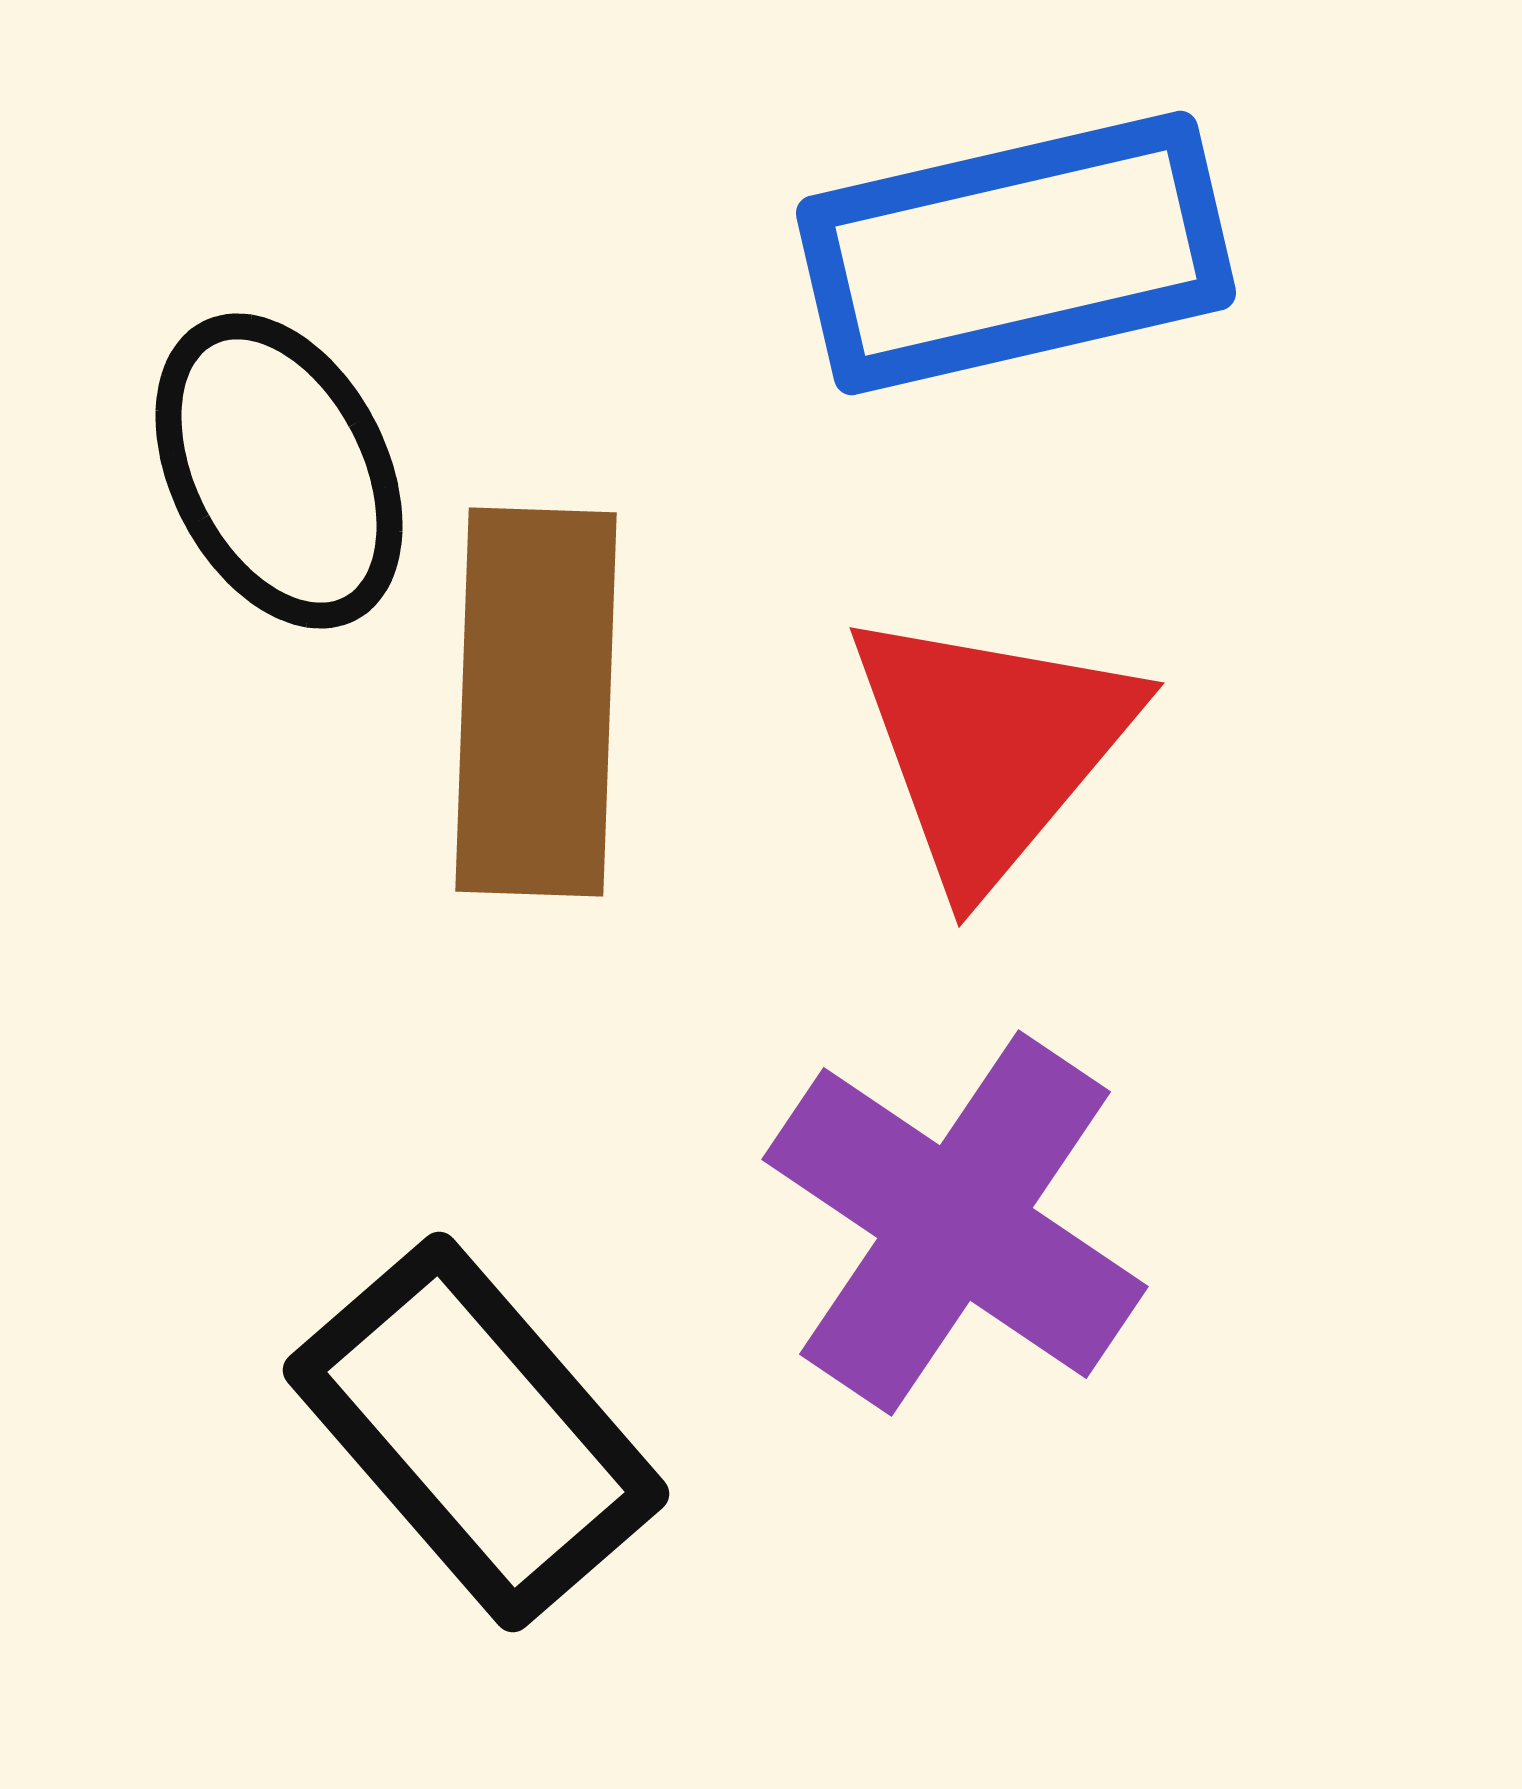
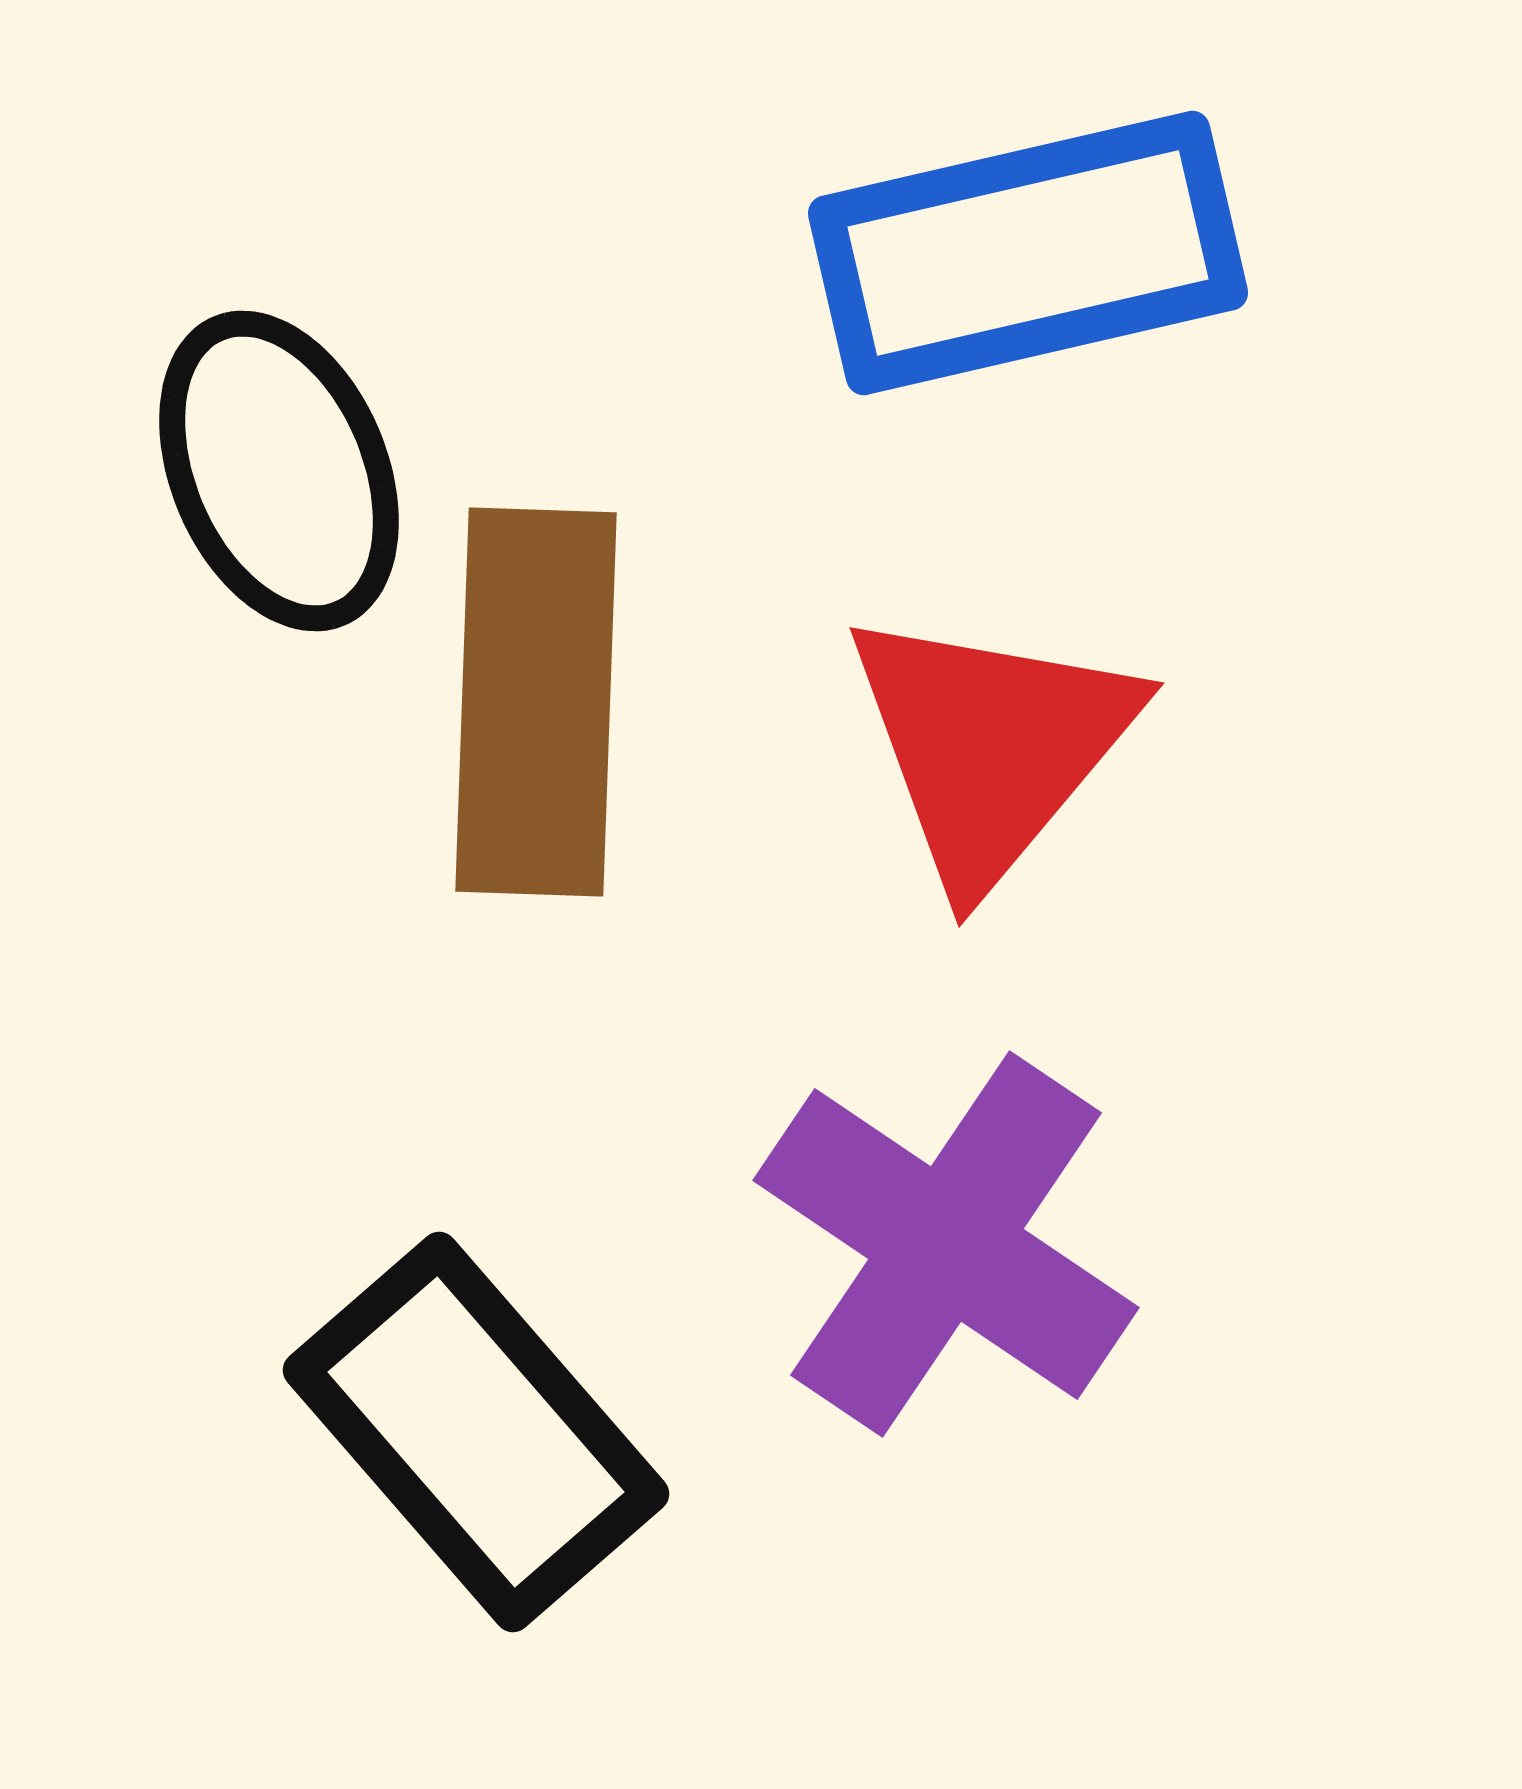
blue rectangle: moved 12 px right
black ellipse: rotated 4 degrees clockwise
purple cross: moved 9 px left, 21 px down
